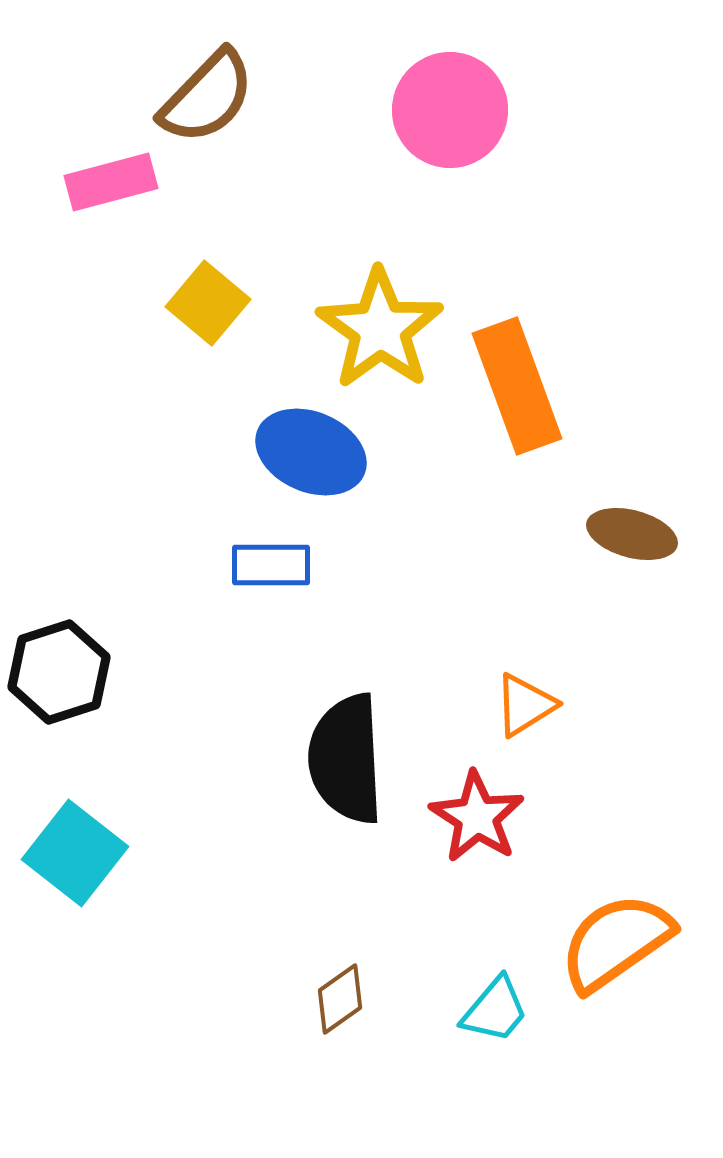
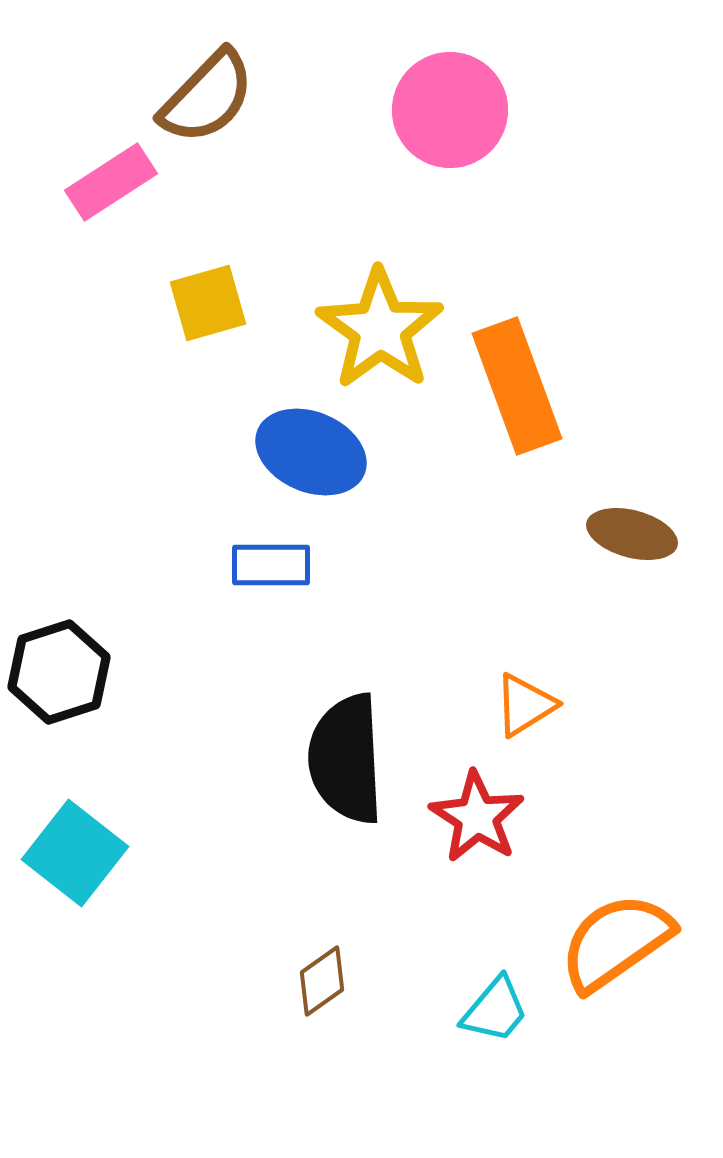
pink rectangle: rotated 18 degrees counterclockwise
yellow square: rotated 34 degrees clockwise
brown diamond: moved 18 px left, 18 px up
